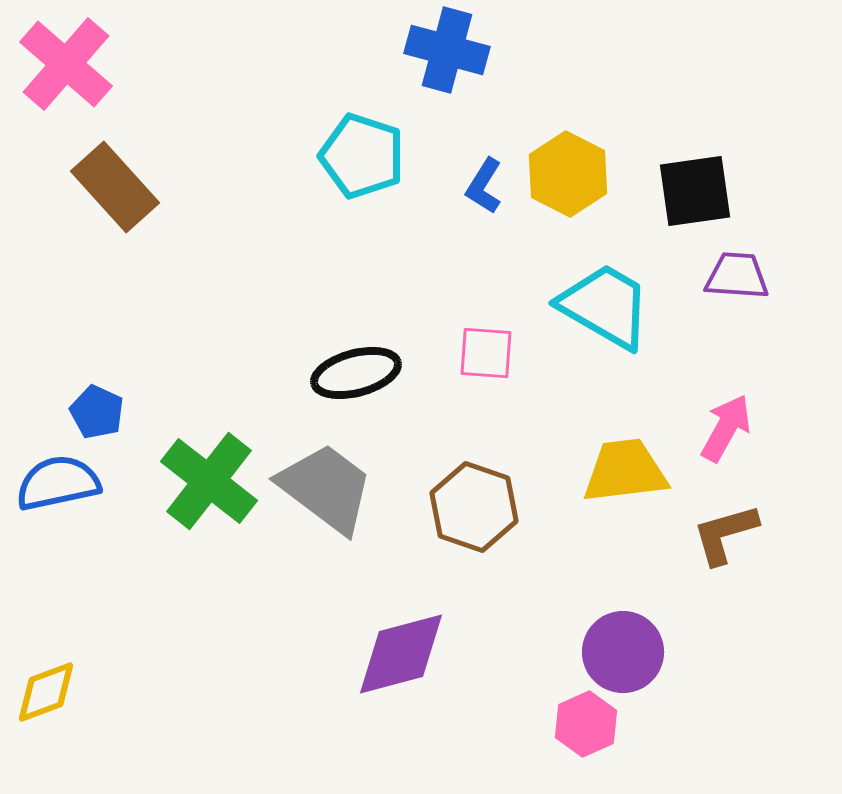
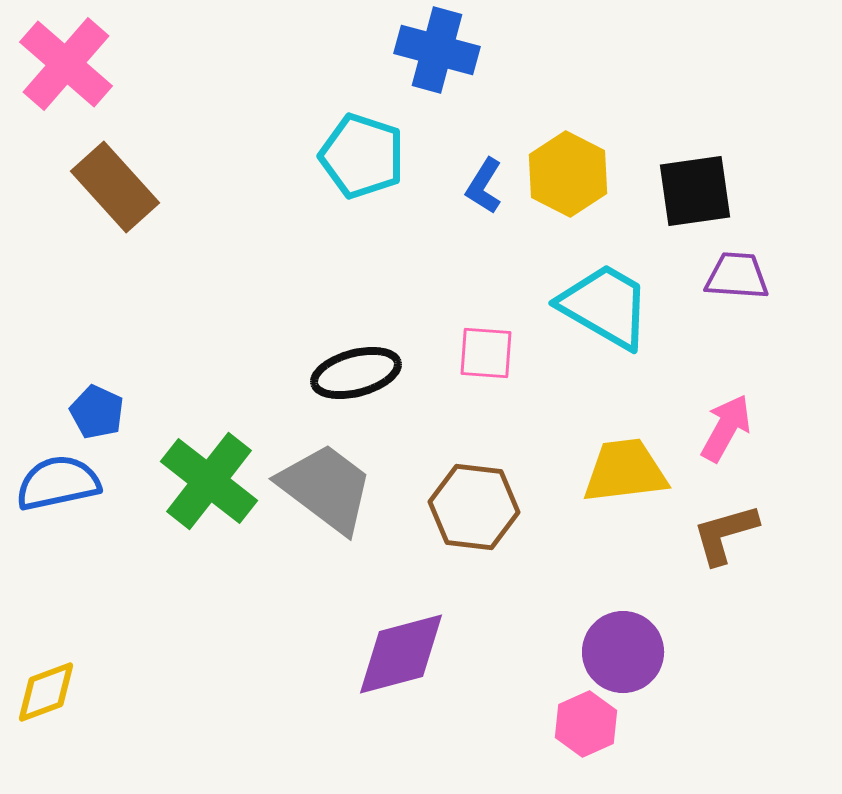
blue cross: moved 10 px left
brown hexagon: rotated 12 degrees counterclockwise
